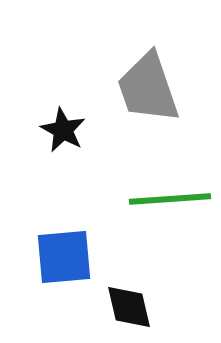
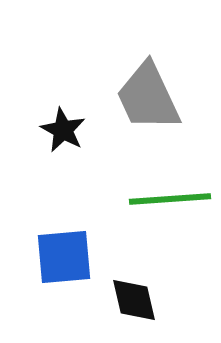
gray trapezoid: moved 9 px down; rotated 6 degrees counterclockwise
black diamond: moved 5 px right, 7 px up
